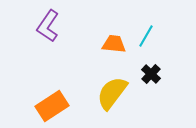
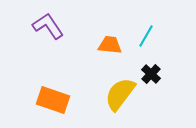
purple L-shape: rotated 112 degrees clockwise
orange trapezoid: moved 4 px left, 1 px down
yellow semicircle: moved 8 px right, 1 px down
orange rectangle: moved 1 px right, 6 px up; rotated 52 degrees clockwise
